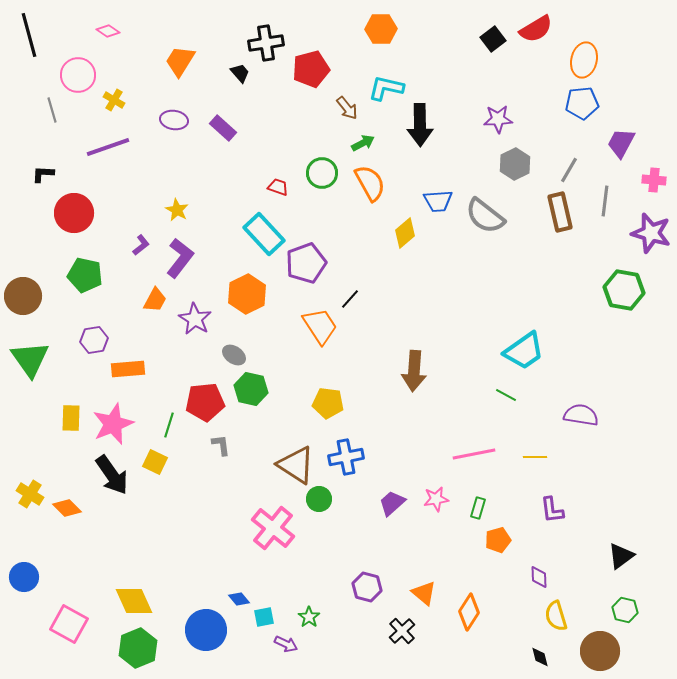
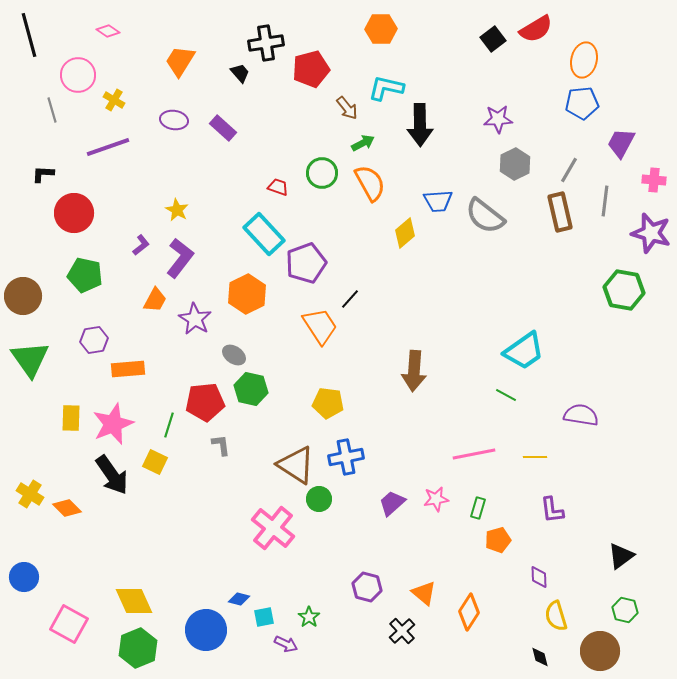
blue diamond at (239, 599): rotated 35 degrees counterclockwise
